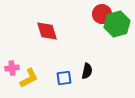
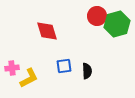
red circle: moved 5 px left, 2 px down
black semicircle: rotated 14 degrees counterclockwise
blue square: moved 12 px up
